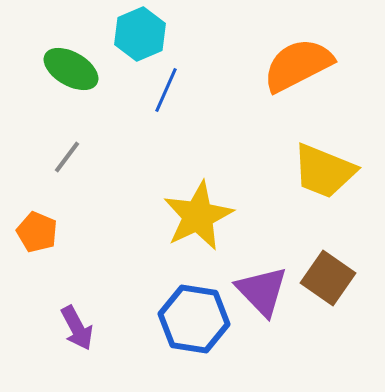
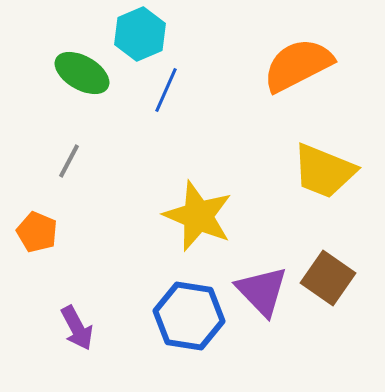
green ellipse: moved 11 px right, 4 px down
gray line: moved 2 px right, 4 px down; rotated 9 degrees counterclockwise
yellow star: rotated 24 degrees counterclockwise
blue hexagon: moved 5 px left, 3 px up
